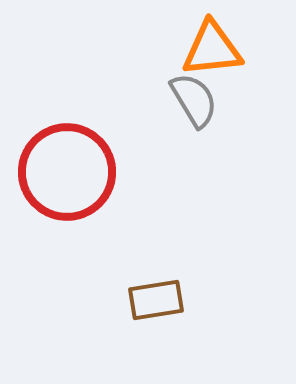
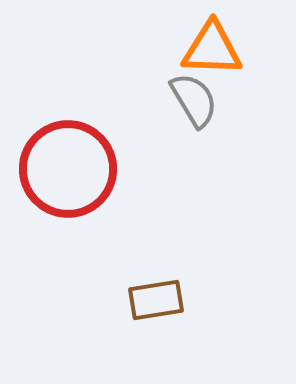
orange triangle: rotated 8 degrees clockwise
red circle: moved 1 px right, 3 px up
